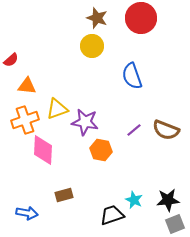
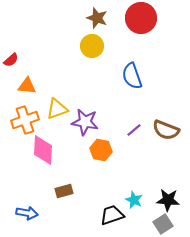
brown rectangle: moved 4 px up
black star: rotated 10 degrees clockwise
gray square: moved 12 px left; rotated 12 degrees counterclockwise
